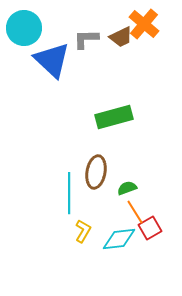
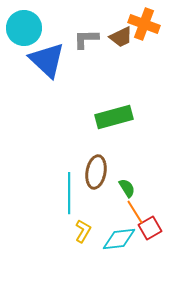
orange cross: rotated 20 degrees counterclockwise
blue triangle: moved 5 px left
green semicircle: rotated 78 degrees clockwise
